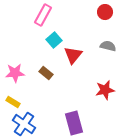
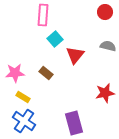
pink rectangle: rotated 25 degrees counterclockwise
cyan square: moved 1 px right, 1 px up
red triangle: moved 2 px right
red star: moved 3 px down
yellow rectangle: moved 10 px right, 5 px up
blue cross: moved 3 px up
